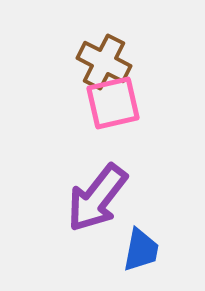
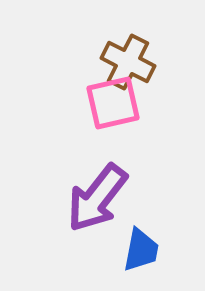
brown cross: moved 24 px right
